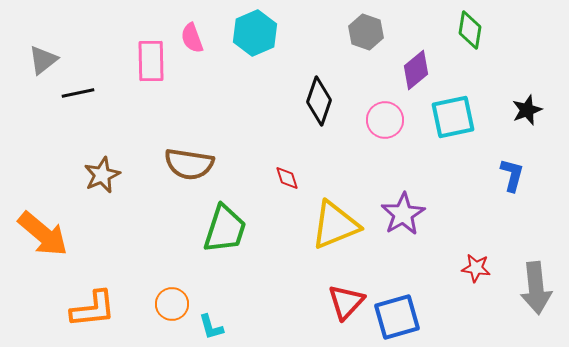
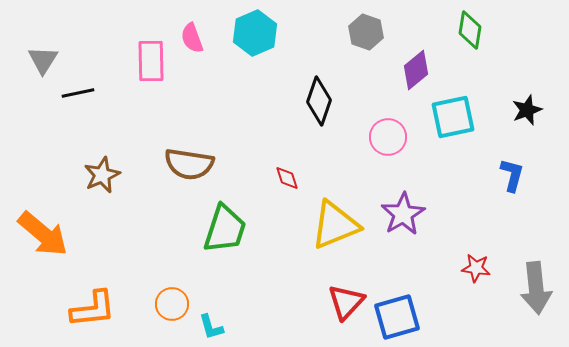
gray triangle: rotated 20 degrees counterclockwise
pink circle: moved 3 px right, 17 px down
